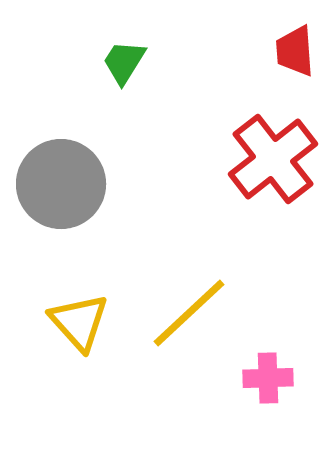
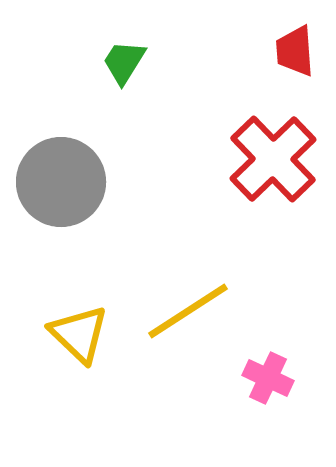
red cross: rotated 6 degrees counterclockwise
gray circle: moved 2 px up
yellow line: moved 1 px left, 2 px up; rotated 10 degrees clockwise
yellow triangle: moved 12 px down; rotated 4 degrees counterclockwise
pink cross: rotated 27 degrees clockwise
